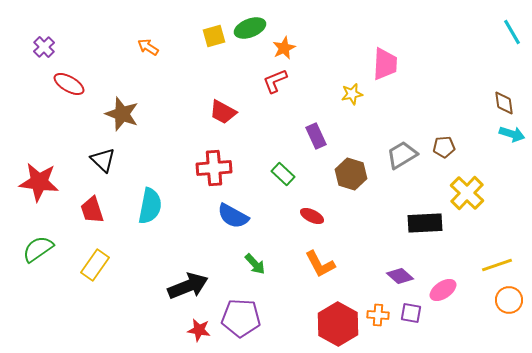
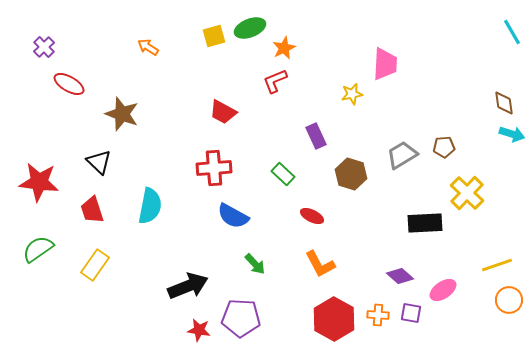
black triangle at (103, 160): moved 4 px left, 2 px down
red hexagon at (338, 324): moved 4 px left, 5 px up
